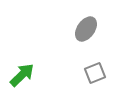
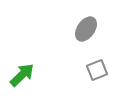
gray square: moved 2 px right, 3 px up
